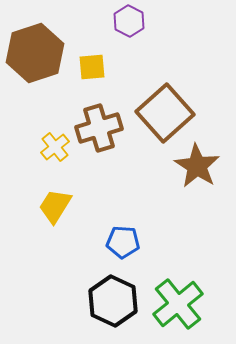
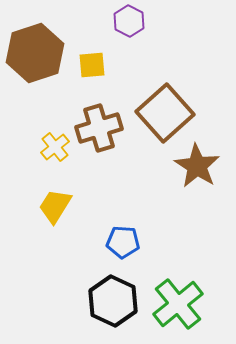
yellow square: moved 2 px up
